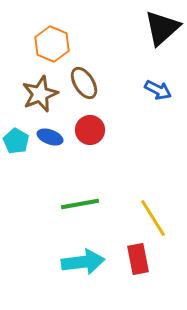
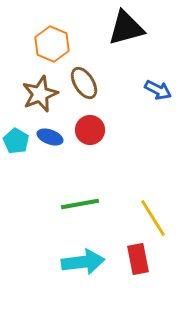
black triangle: moved 36 px left; rotated 27 degrees clockwise
